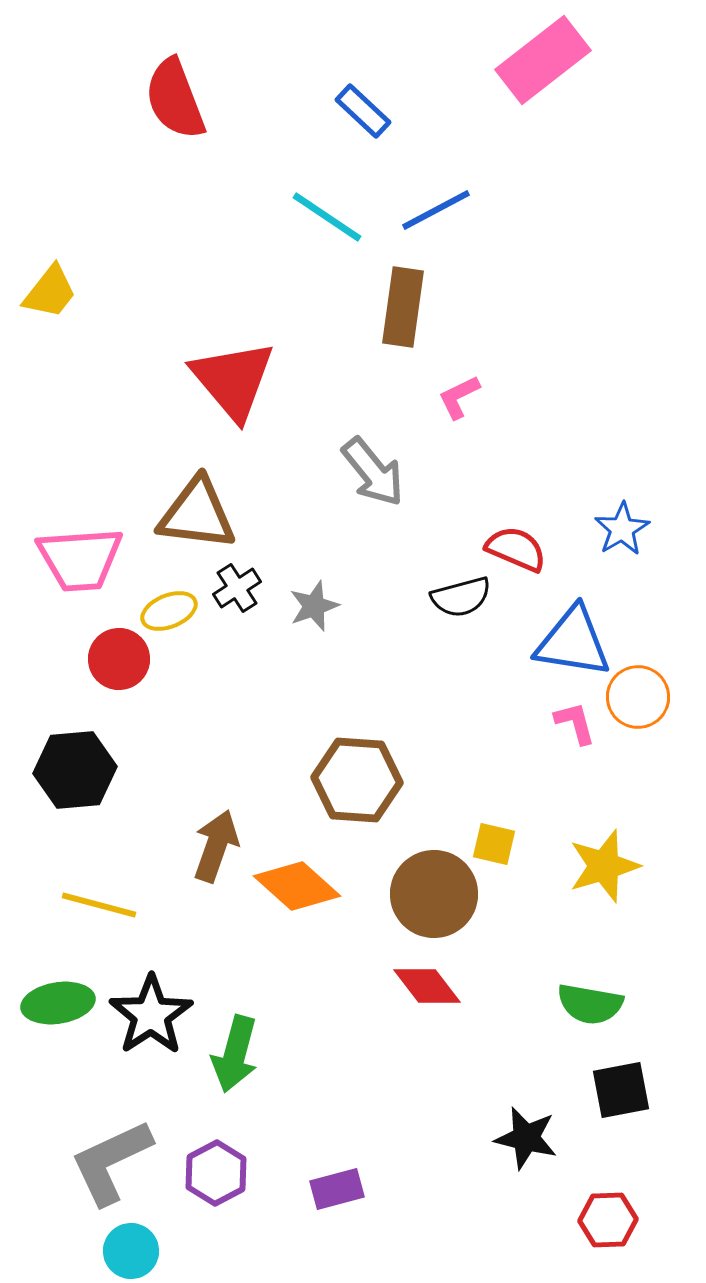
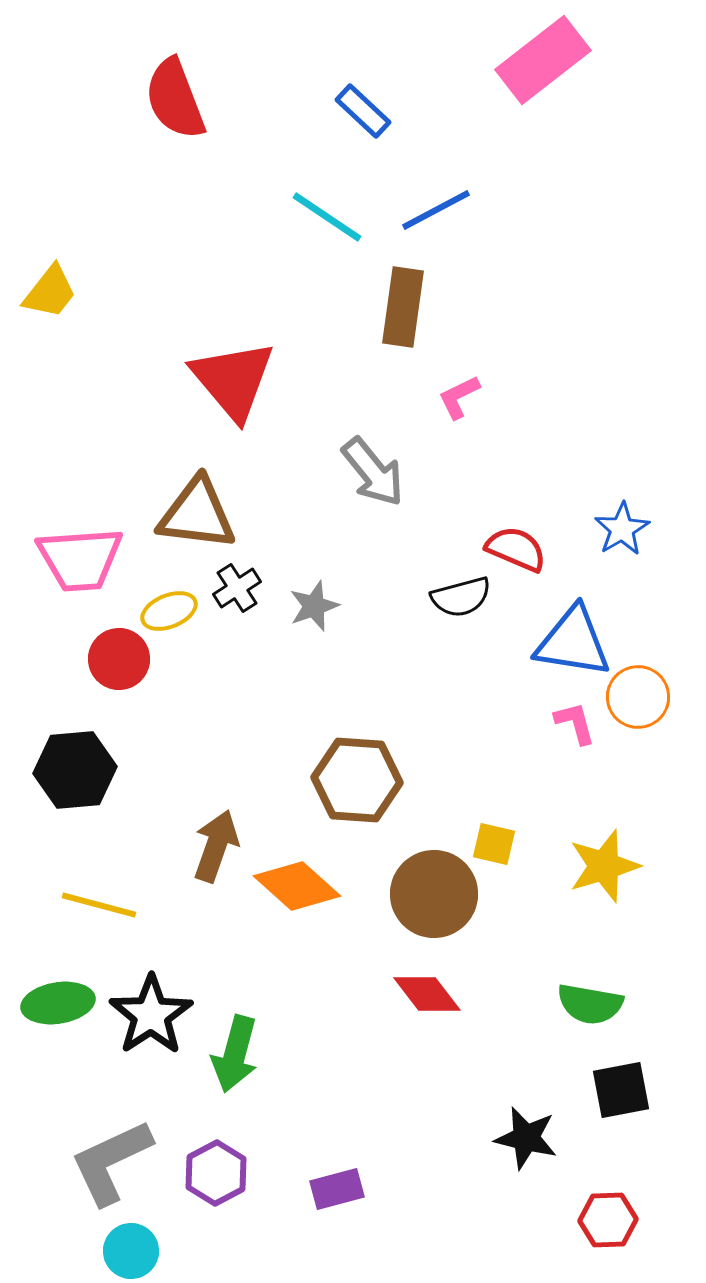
red diamond at (427, 986): moved 8 px down
